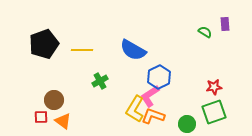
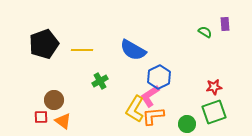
orange L-shape: rotated 25 degrees counterclockwise
